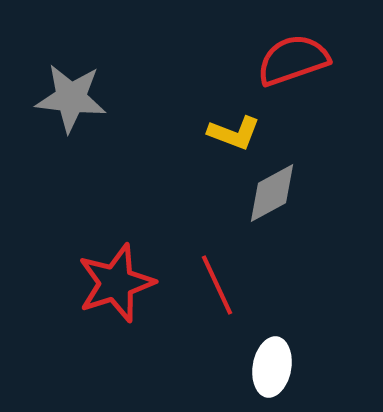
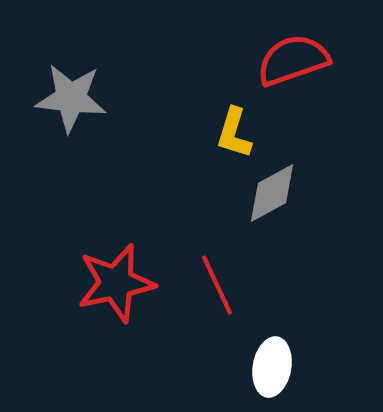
yellow L-shape: rotated 86 degrees clockwise
red star: rotated 6 degrees clockwise
